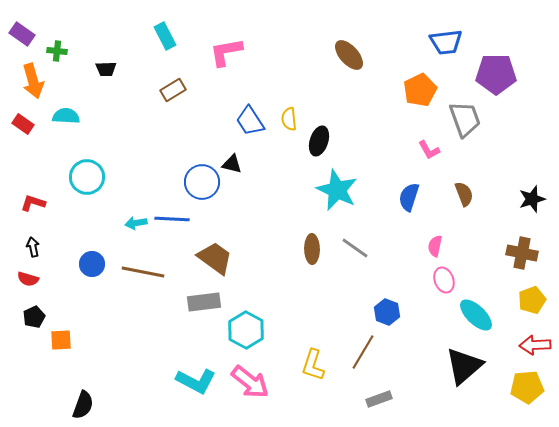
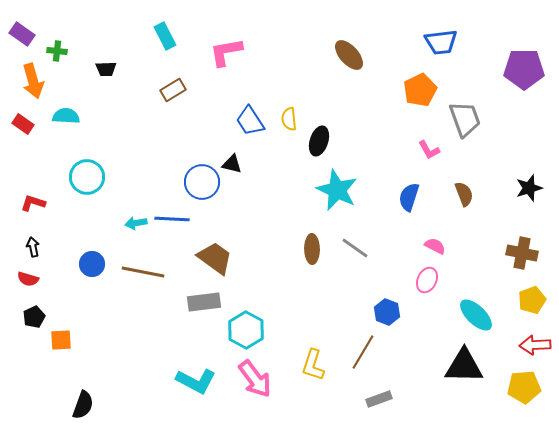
blue trapezoid at (446, 42): moved 5 px left
purple pentagon at (496, 74): moved 28 px right, 5 px up
black star at (532, 199): moved 3 px left, 11 px up
pink semicircle at (435, 246): rotated 105 degrees clockwise
pink ellipse at (444, 280): moved 17 px left; rotated 45 degrees clockwise
black triangle at (464, 366): rotated 42 degrees clockwise
pink arrow at (250, 382): moved 5 px right, 3 px up; rotated 15 degrees clockwise
yellow pentagon at (527, 387): moved 3 px left
